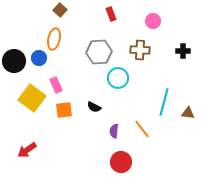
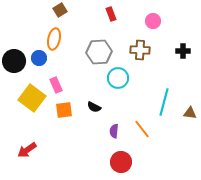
brown square: rotated 16 degrees clockwise
brown triangle: moved 2 px right
